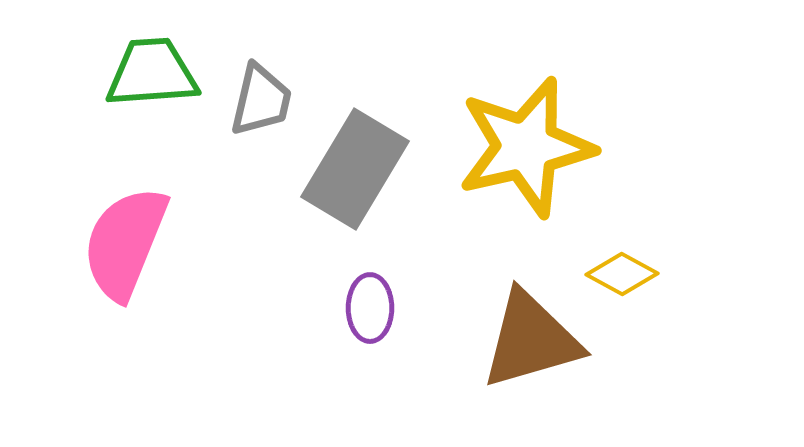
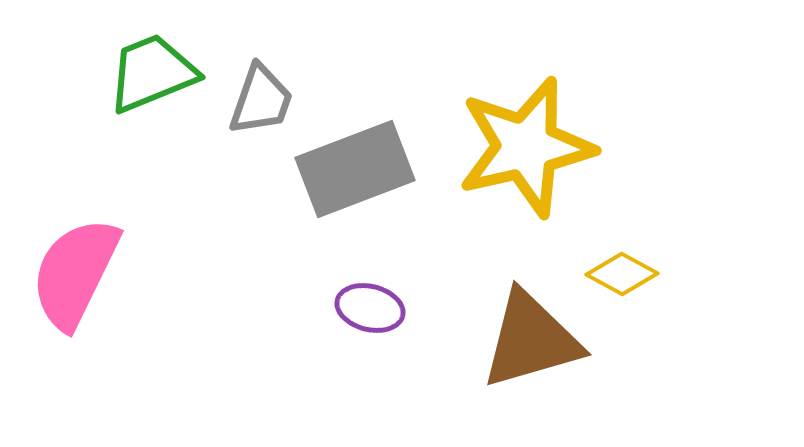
green trapezoid: rotated 18 degrees counterclockwise
gray trapezoid: rotated 6 degrees clockwise
gray rectangle: rotated 38 degrees clockwise
pink semicircle: moved 50 px left, 30 px down; rotated 4 degrees clockwise
purple ellipse: rotated 76 degrees counterclockwise
